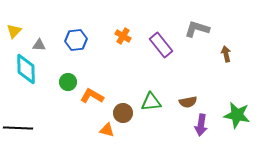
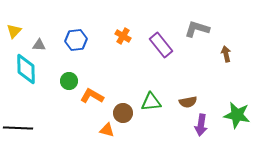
green circle: moved 1 px right, 1 px up
